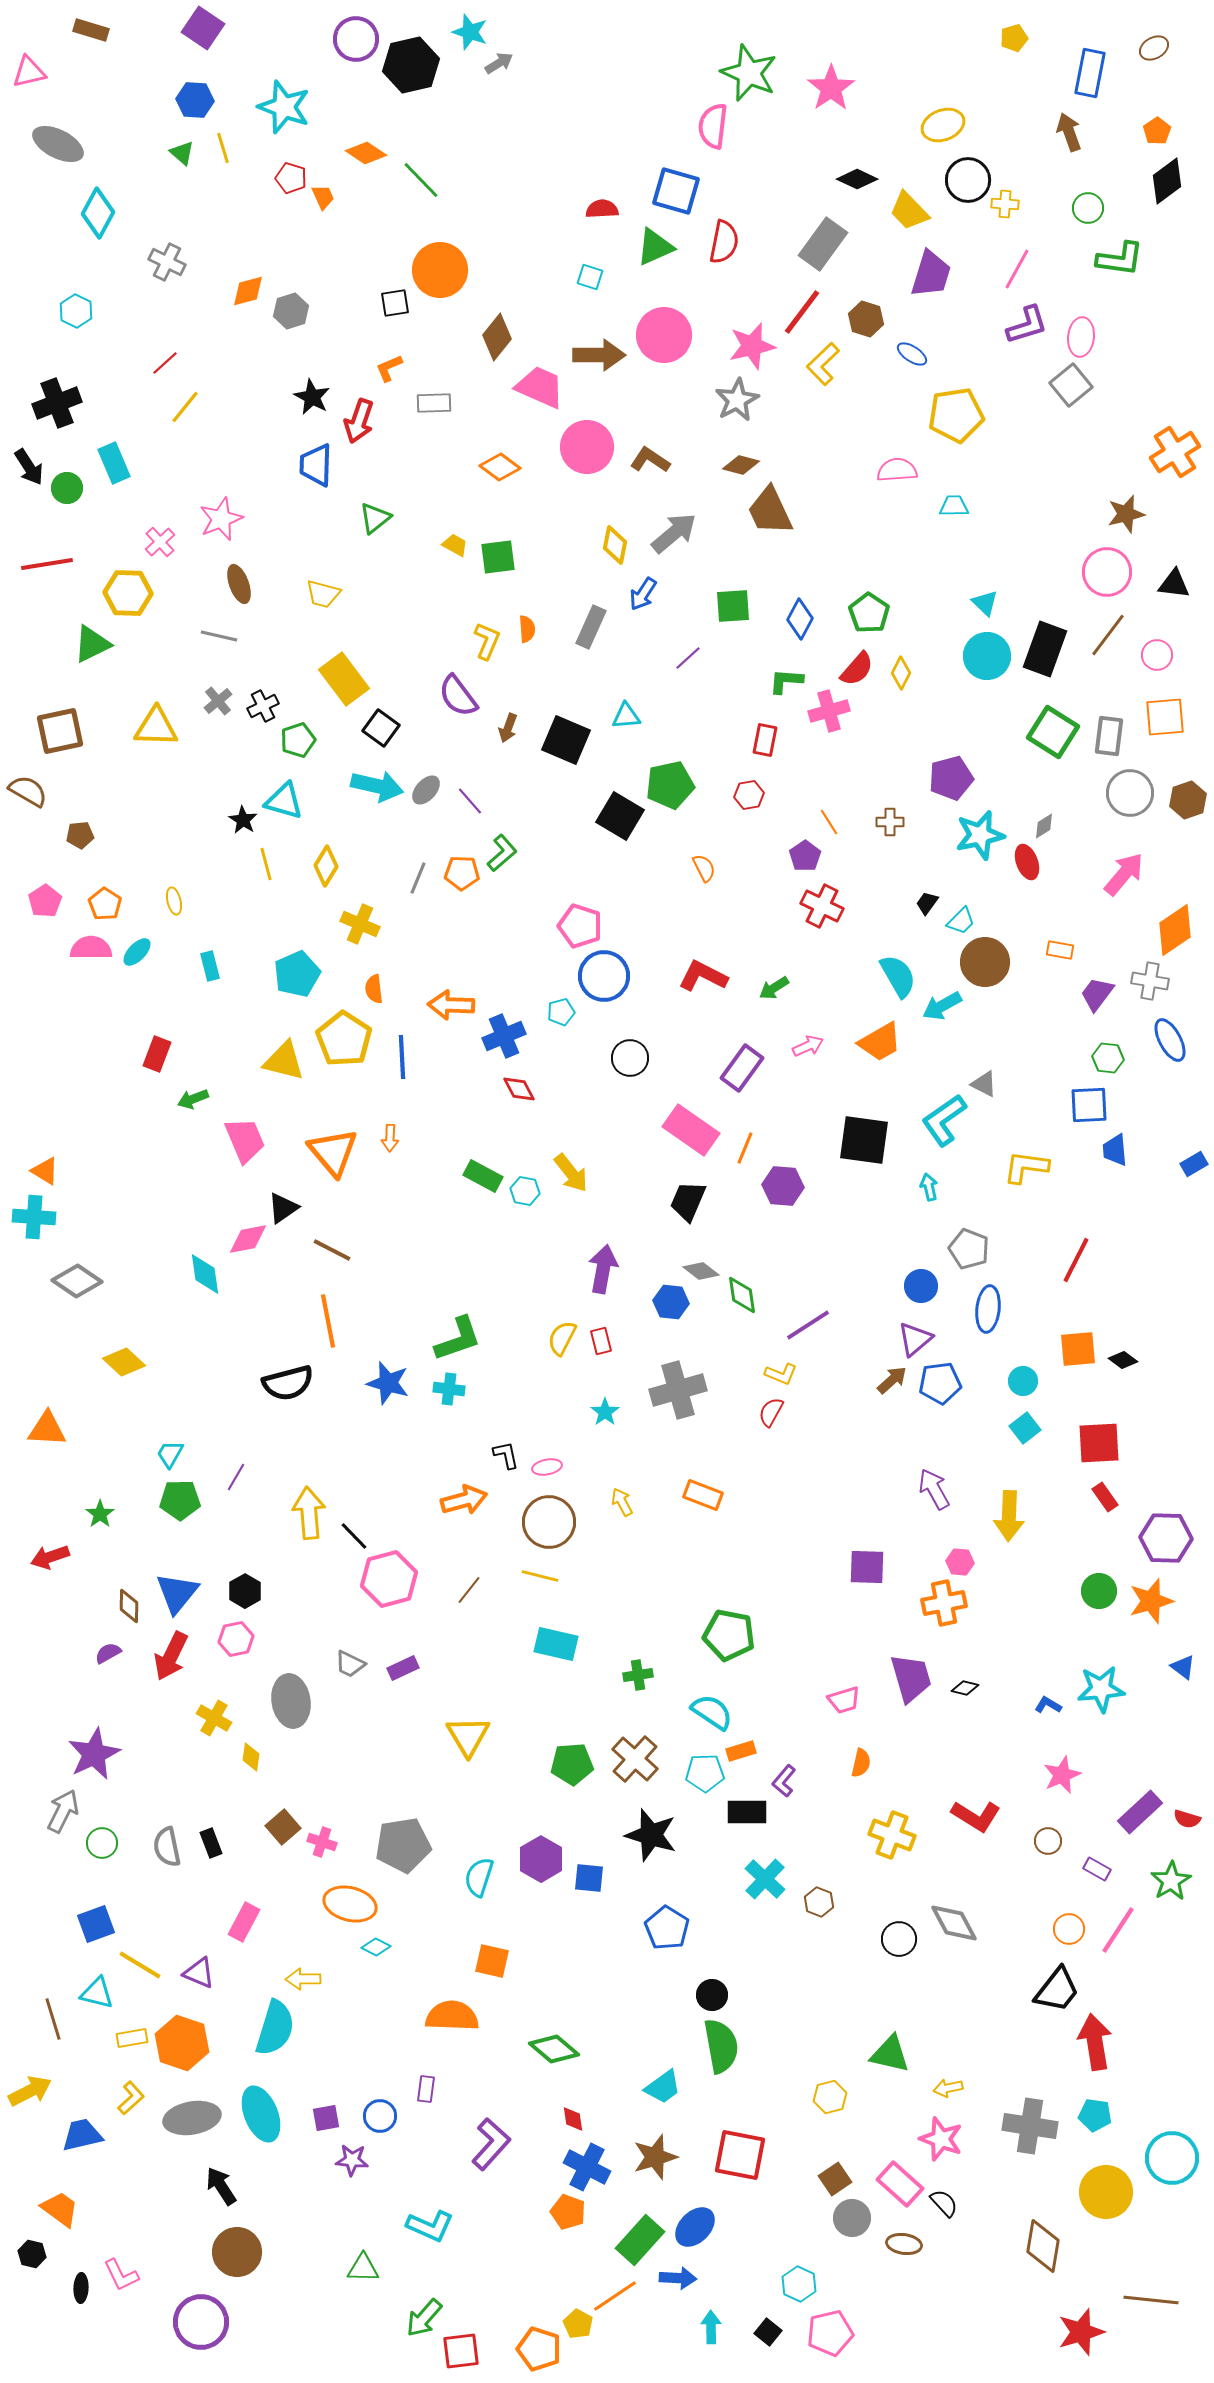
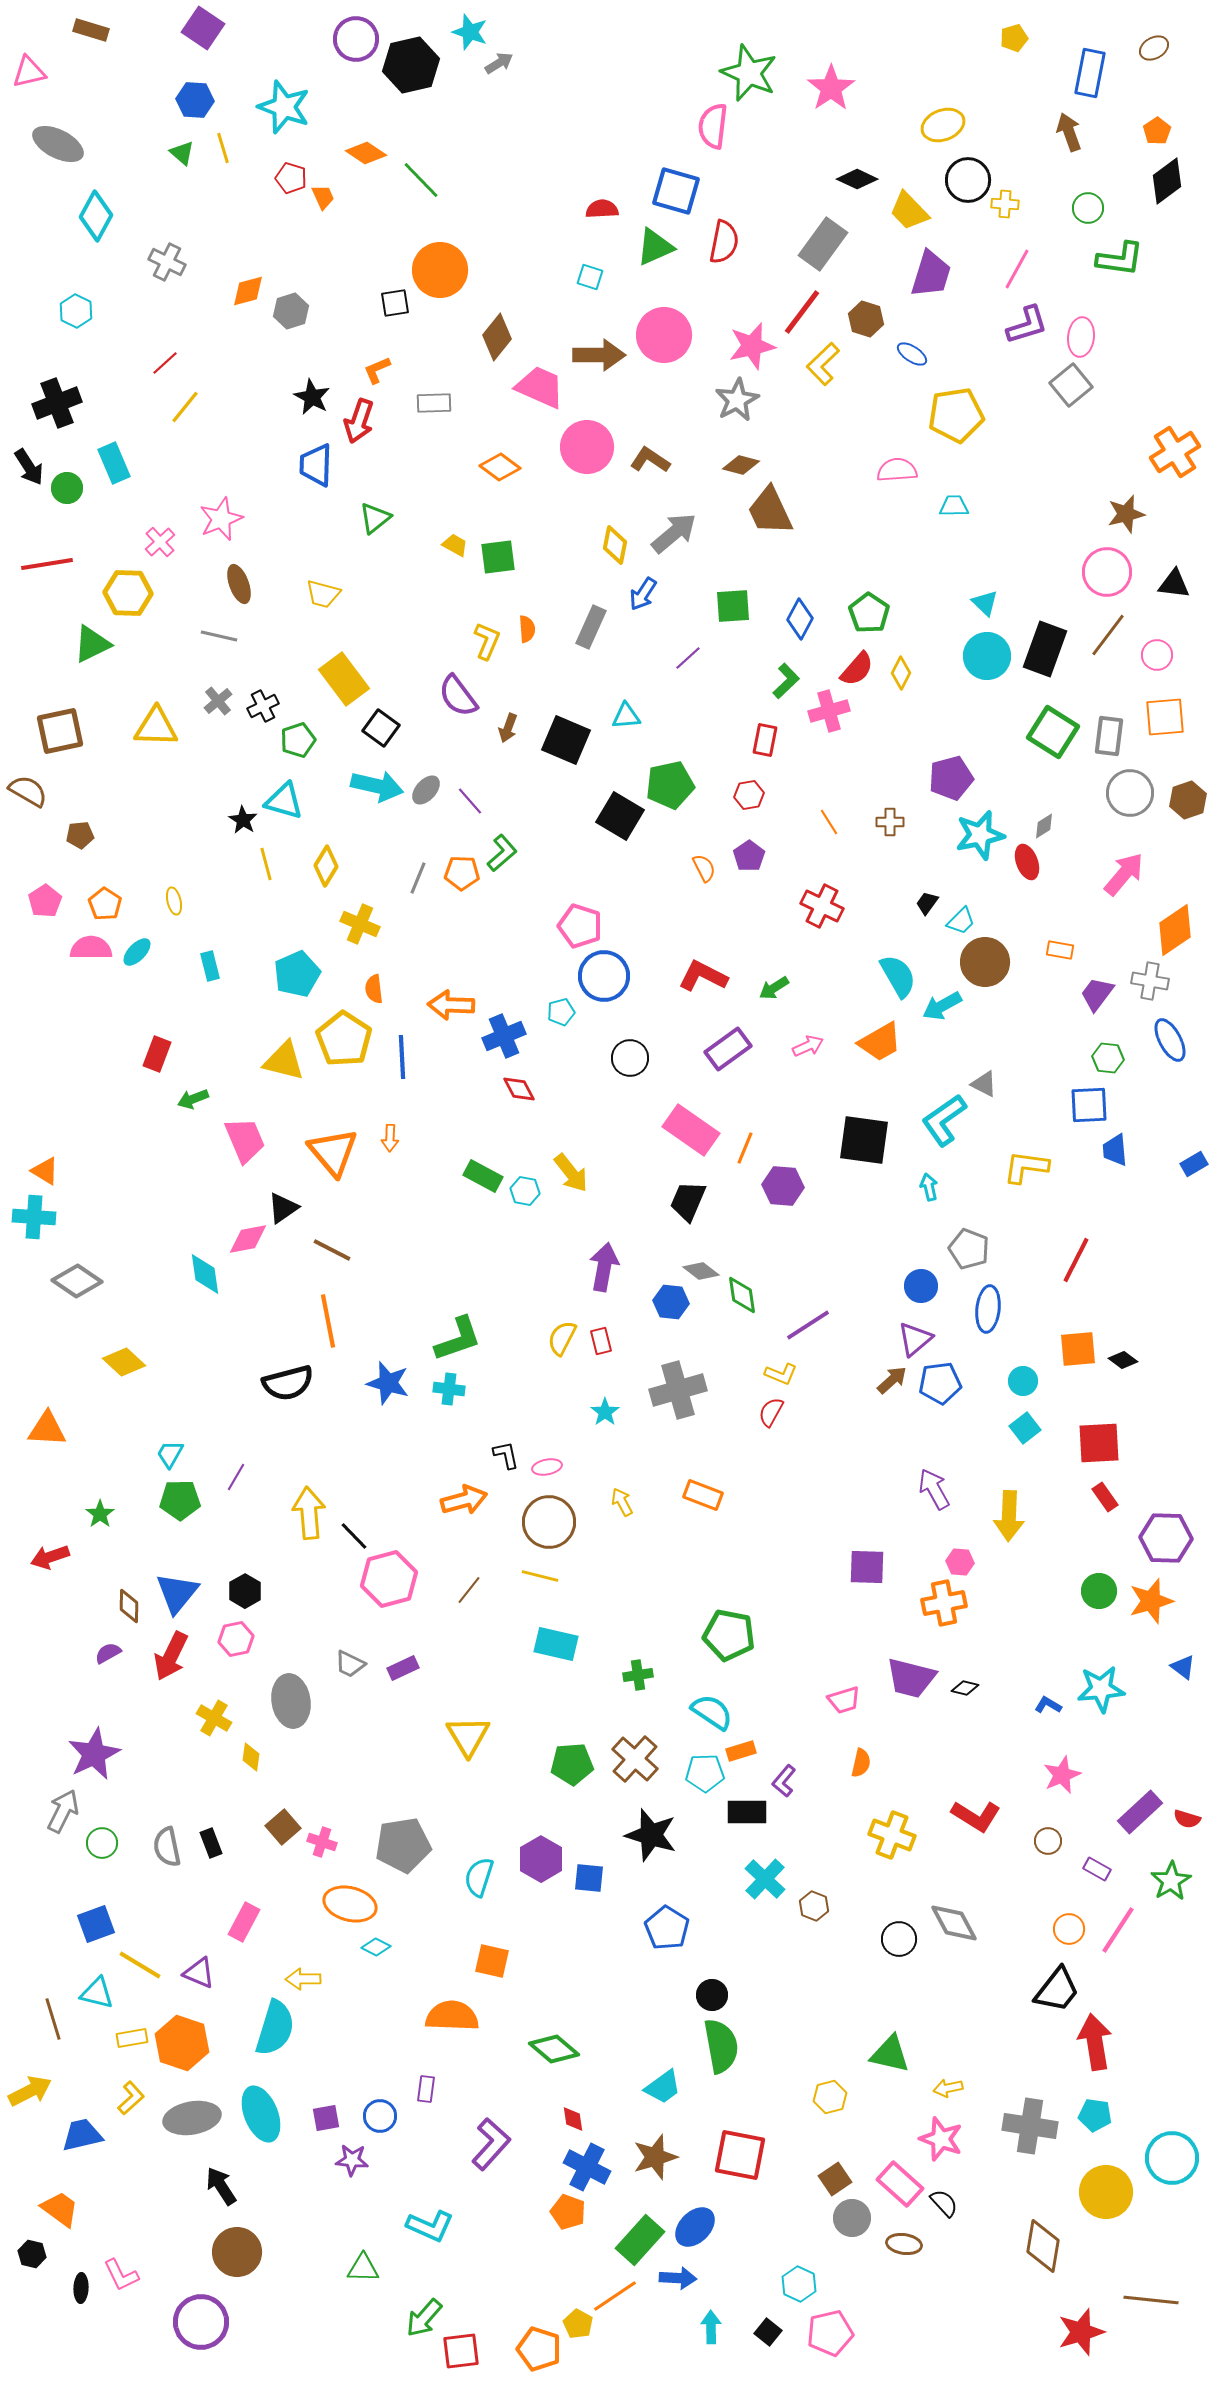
cyan diamond at (98, 213): moved 2 px left, 3 px down
orange L-shape at (389, 368): moved 12 px left, 2 px down
green L-shape at (786, 681): rotated 132 degrees clockwise
purple pentagon at (805, 856): moved 56 px left
purple rectangle at (742, 1068): moved 14 px left, 19 px up; rotated 18 degrees clockwise
purple arrow at (603, 1269): moved 1 px right, 2 px up
purple trapezoid at (911, 1678): rotated 120 degrees clockwise
brown hexagon at (819, 1902): moved 5 px left, 4 px down
